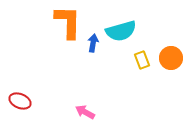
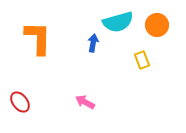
orange L-shape: moved 30 px left, 16 px down
cyan semicircle: moved 3 px left, 9 px up
orange circle: moved 14 px left, 33 px up
red ellipse: moved 1 px down; rotated 30 degrees clockwise
pink arrow: moved 10 px up
